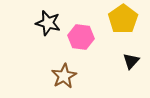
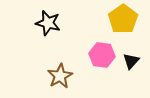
pink hexagon: moved 21 px right, 18 px down
brown star: moved 4 px left
